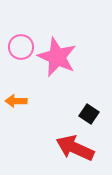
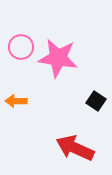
pink star: moved 1 px right, 1 px down; rotated 15 degrees counterclockwise
black square: moved 7 px right, 13 px up
